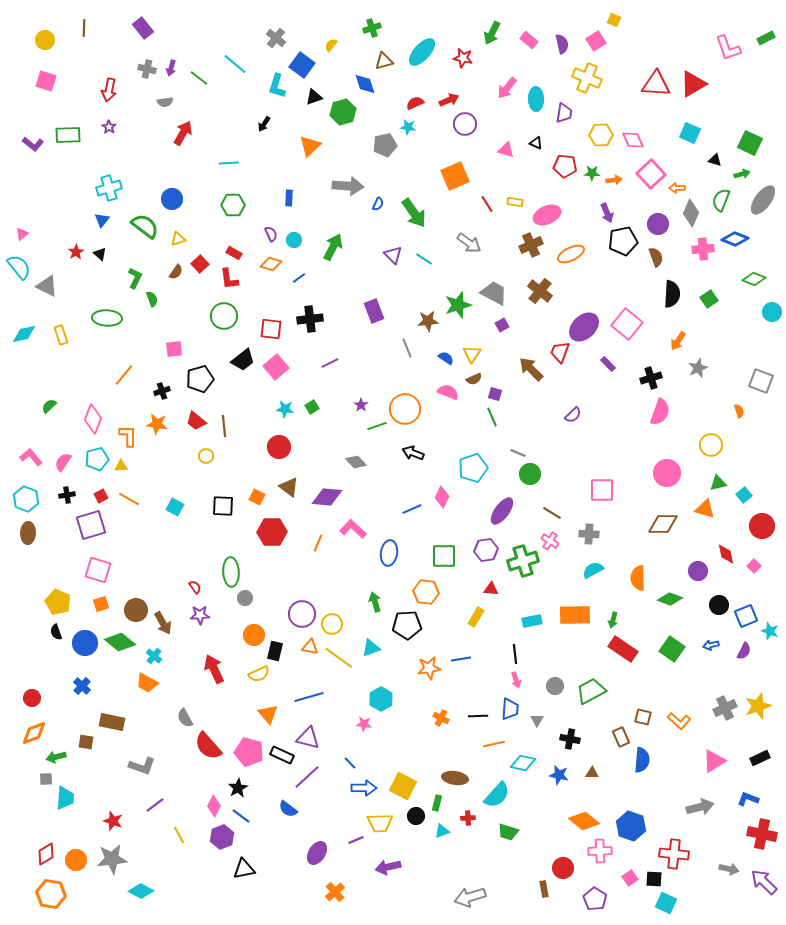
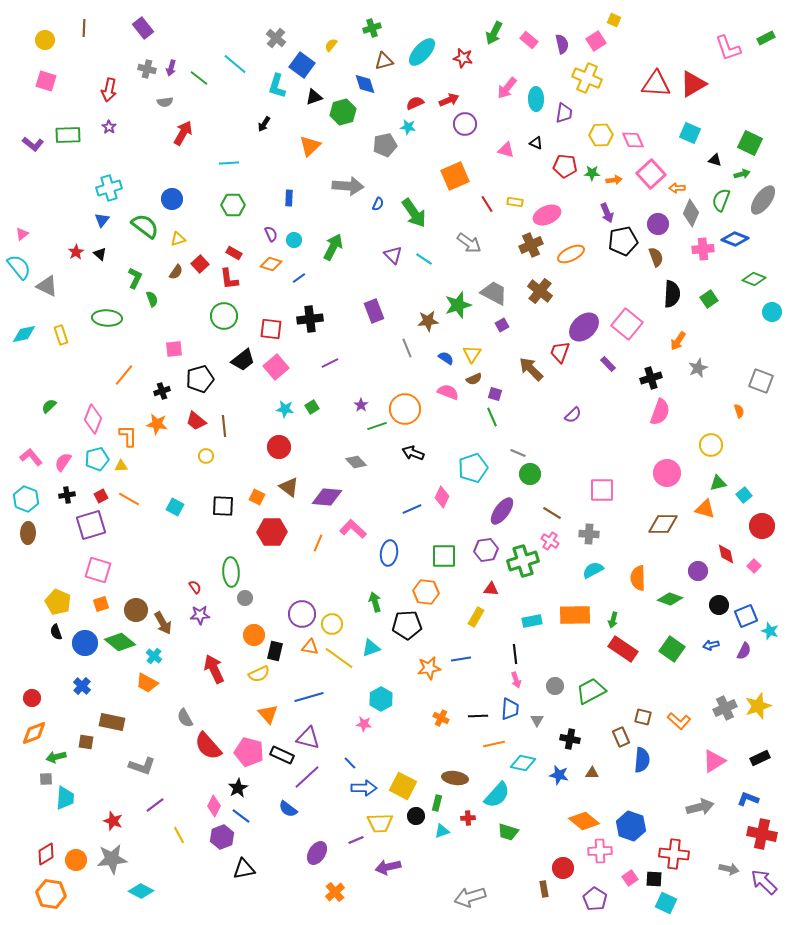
green arrow at (492, 33): moved 2 px right
